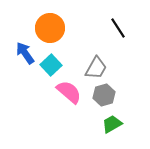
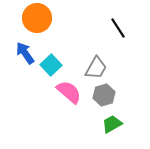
orange circle: moved 13 px left, 10 px up
